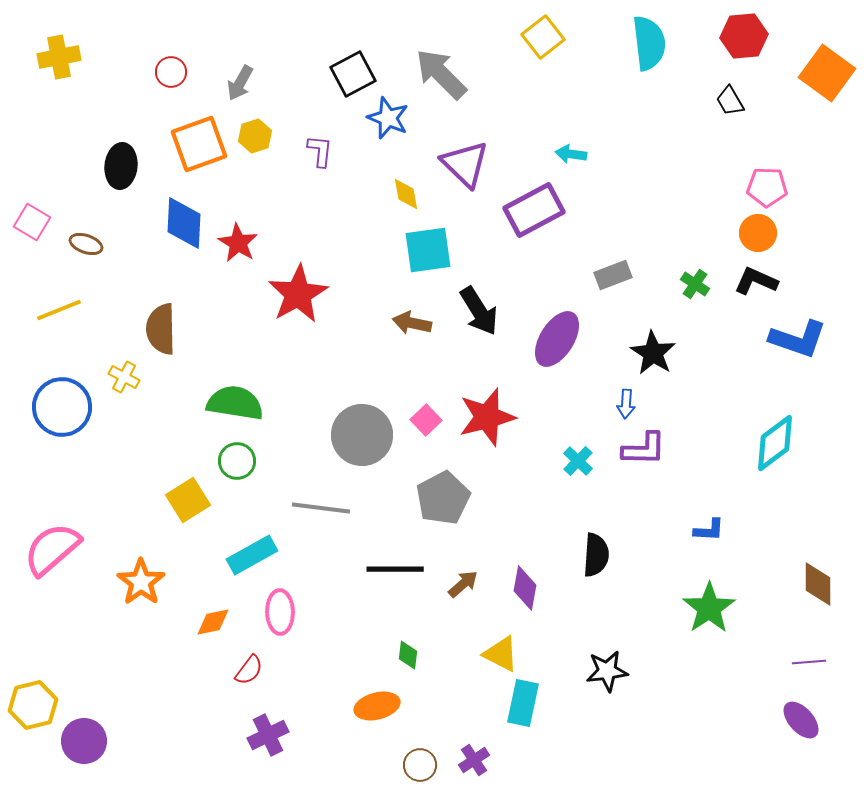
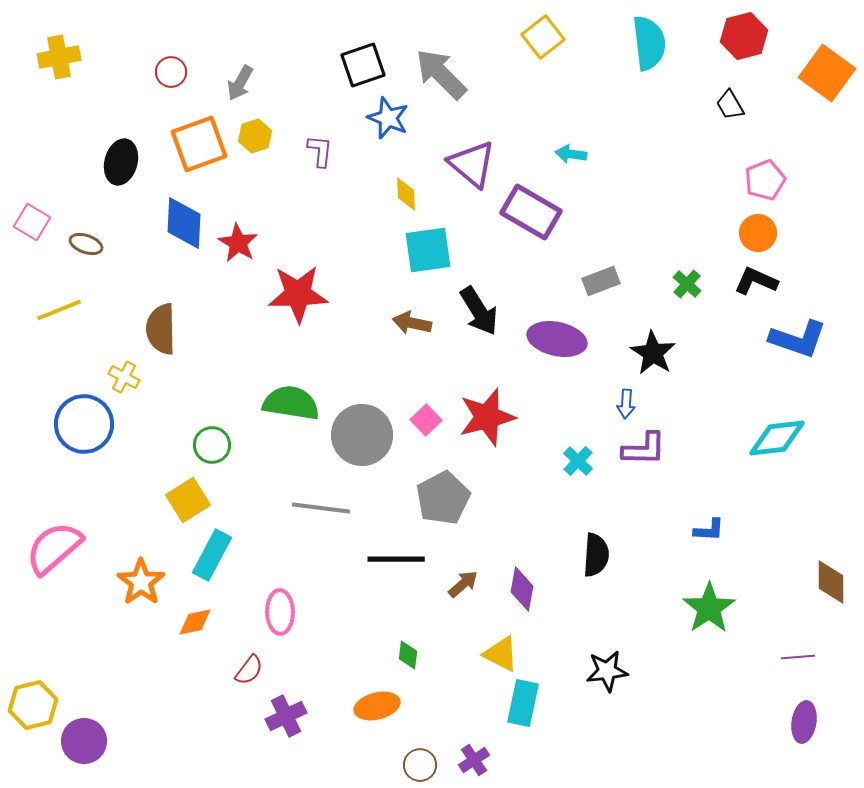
red hexagon at (744, 36): rotated 9 degrees counterclockwise
black square at (353, 74): moved 10 px right, 9 px up; rotated 9 degrees clockwise
black trapezoid at (730, 101): moved 4 px down
purple triangle at (465, 164): moved 7 px right; rotated 4 degrees counterclockwise
black ellipse at (121, 166): moved 4 px up; rotated 9 degrees clockwise
pink pentagon at (767, 187): moved 2 px left, 7 px up; rotated 24 degrees counterclockwise
yellow diamond at (406, 194): rotated 8 degrees clockwise
purple rectangle at (534, 210): moved 3 px left, 2 px down; rotated 58 degrees clockwise
gray rectangle at (613, 275): moved 12 px left, 6 px down
green cross at (695, 284): moved 8 px left; rotated 8 degrees clockwise
red star at (298, 294): rotated 28 degrees clockwise
purple ellipse at (557, 339): rotated 70 degrees clockwise
green semicircle at (235, 403): moved 56 px right
blue circle at (62, 407): moved 22 px right, 17 px down
cyan diamond at (775, 443): moved 2 px right, 5 px up; rotated 30 degrees clockwise
green circle at (237, 461): moved 25 px left, 16 px up
pink semicircle at (52, 549): moved 2 px right, 1 px up
cyan rectangle at (252, 555): moved 40 px left; rotated 33 degrees counterclockwise
black line at (395, 569): moved 1 px right, 10 px up
brown diamond at (818, 584): moved 13 px right, 2 px up
purple diamond at (525, 588): moved 3 px left, 1 px down
orange diamond at (213, 622): moved 18 px left
purple line at (809, 662): moved 11 px left, 5 px up
purple ellipse at (801, 720): moved 3 px right, 2 px down; rotated 51 degrees clockwise
purple cross at (268, 735): moved 18 px right, 19 px up
